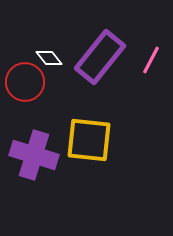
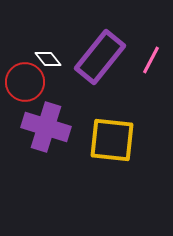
white diamond: moved 1 px left, 1 px down
yellow square: moved 23 px right
purple cross: moved 12 px right, 28 px up
